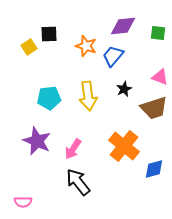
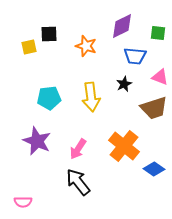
purple diamond: moved 1 px left; rotated 20 degrees counterclockwise
yellow square: rotated 21 degrees clockwise
blue trapezoid: moved 22 px right; rotated 125 degrees counterclockwise
black star: moved 5 px up
yellow arrow: moved 3 px right, 1 px down
pink arrow: moved 5 px right
blue diamond: rotated 50 degrees clockwise
